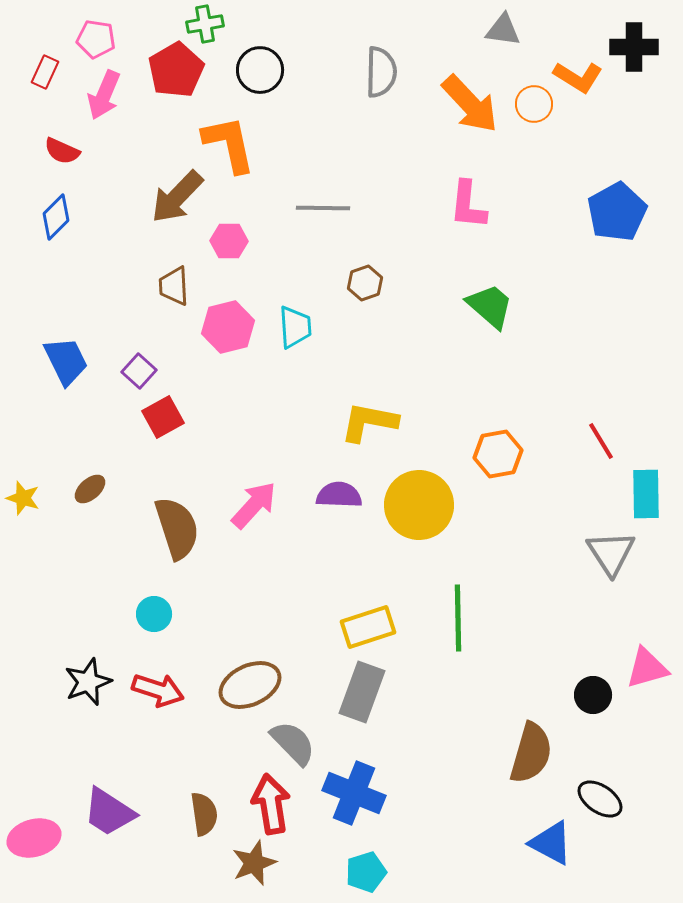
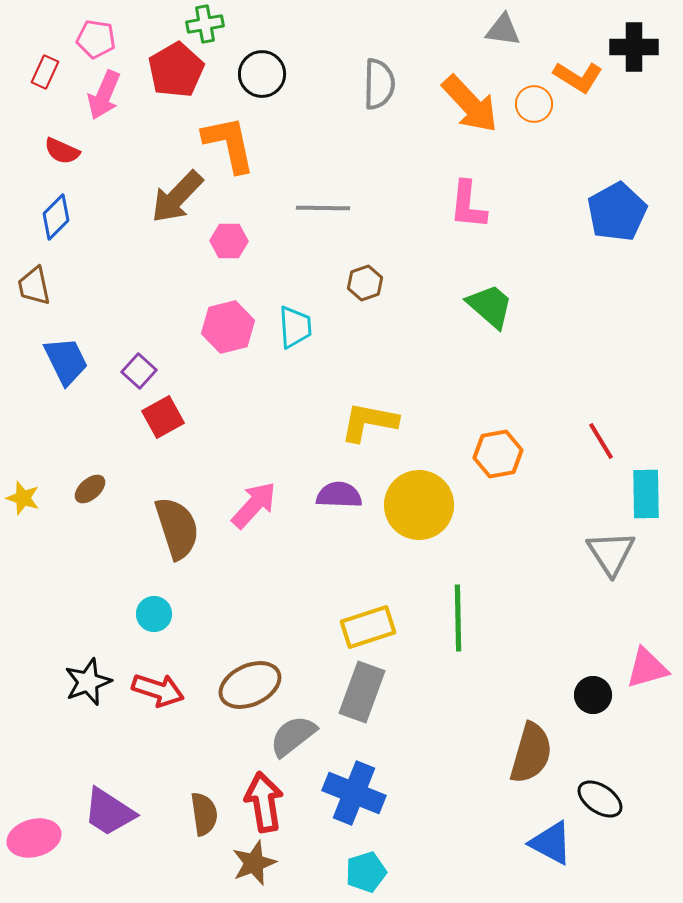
black circle at (260, 70): moved 2 px right, 4 px down
gray semicircle at (381, 72): moved 2 px left, 12 px down
brown trapezoid at (174, 286): moved 140 px left; rotated 9 degrees counterclockwise
gray semicircle at (293, 743): moved 7 px up; rotated 84 degrees counterclockwise
red arrow at (271, 804): moved 7 px left, 2 px up
